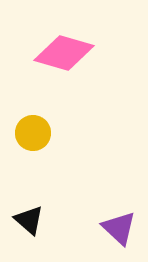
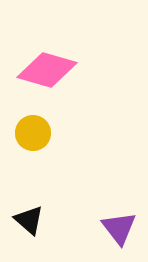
pink diamond: moved 17 px left, 17 px down
purple triangle: rotated 9 degrees clockwise
